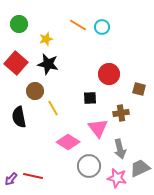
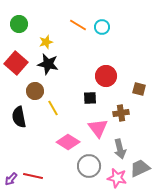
yellow star: moved 3 px down
red circle: moved 3 px left, 2 px down
